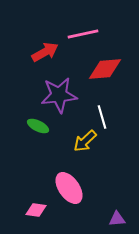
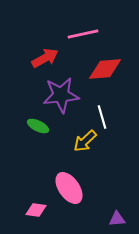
red arrow: moved 6 px down
purple star: moved 2 px right
